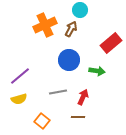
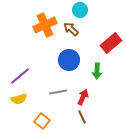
brown arrow: rotated 77 degrees counterclockwise
green arrow: rotated 84 degrees clockwise
brown line: moved 4 px right; rotated 64 degrees clockwise
